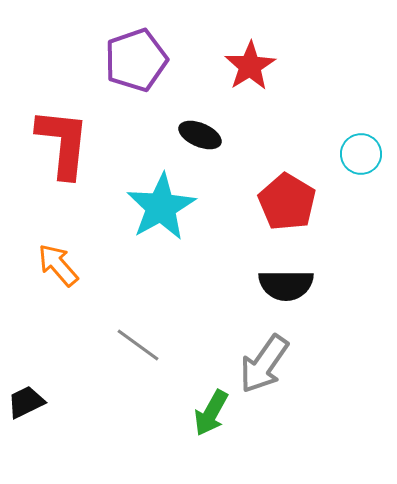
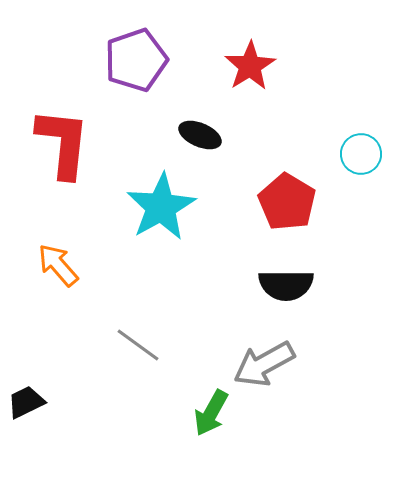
gray arrow: rotated 26 degrees clockwise
